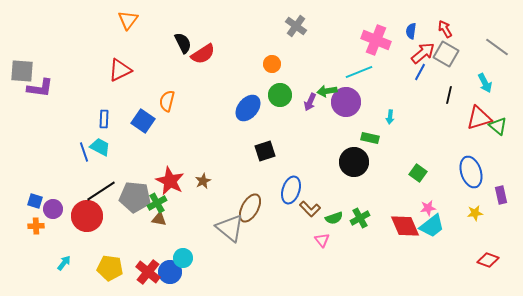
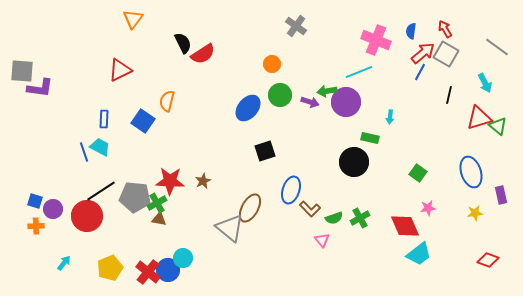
orange triangle at (128, 20): moved 5 px right, 1 px up
purple arrow at (310, 102): rotated 96 degrees counterclockwise
red star at (170, 181): rotated 24 degrees counterclockwise
cyan trapezoid at (432, 226): moved 13 px left, 28 px down
yellow pentagon at (110, 268): rotated 30 degrees counterclockwise
blue circle at (170, 272): moved 2 px left, 2 px up
